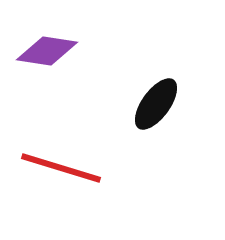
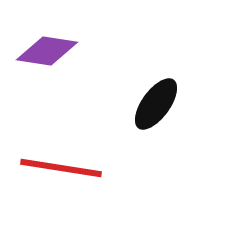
red line: rotated 8 degrees counterclockwise
